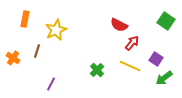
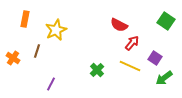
purple square: moved 1 px left, 1 px up
